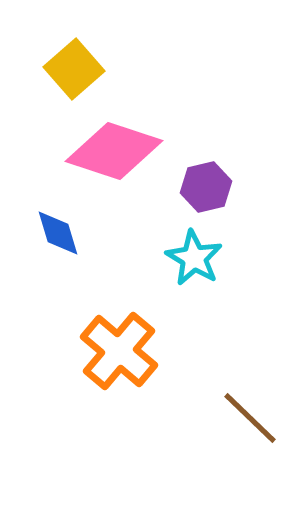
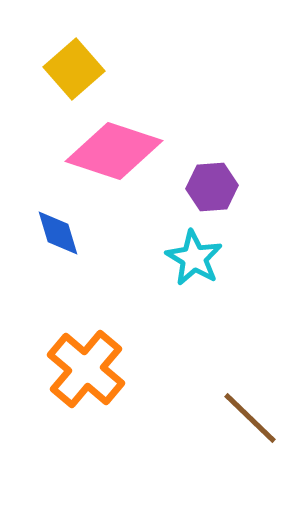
purple hexagon: moved 6 px right; rotated 9 degrees clockwise
orange cross: moved 33 px left, 18 px down
